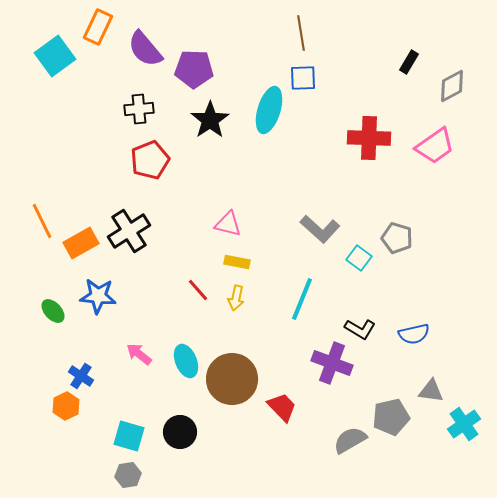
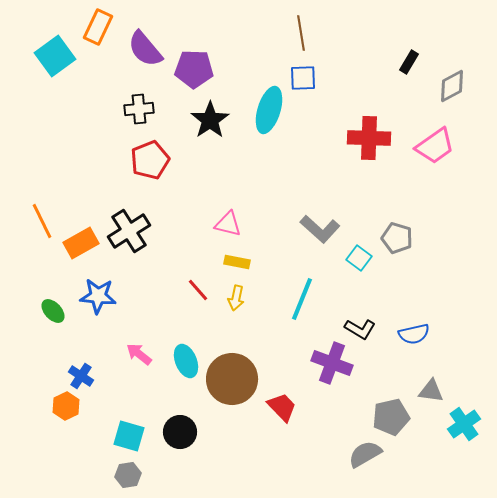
gray semicircle at (350, 440): moved 15 px right, 14 px down
